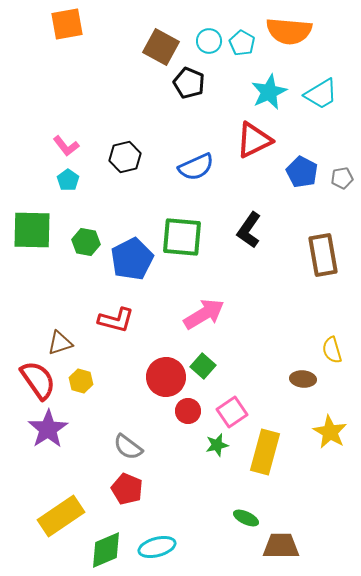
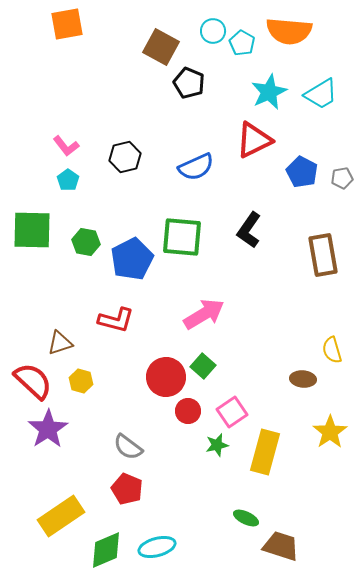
cyan circle at (209, 41): moved 4 px right, 10 px up
red semicircle at (38, 380): moved 5 px left, 1 px down; rotated 12 degrees counterclockwise
yellow star at (330, 432): rotated 8 degrees clockwise
brown trapezoid at (281, 546): rotated 18 degrees clockwise
